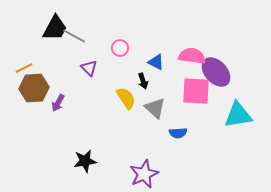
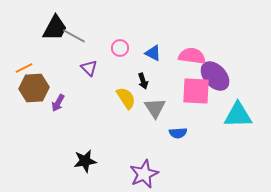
blue triangle: moved 3 px left, 9 px up
purple ellipse: moved 1 px left, 4 px down
gray triangle: rotated 15 degrees clockwise
cyan triangle: rotated 8 degrees clockwise
